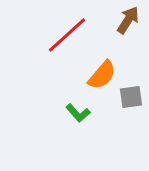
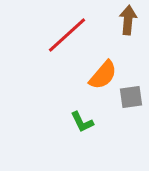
brown arrow: rotated 28 degrees counterclockwise
orange semicircle: moved 1 px right
green L-shape: moved 4 px right, 9 px down; rotated 15 degrees clockwise
